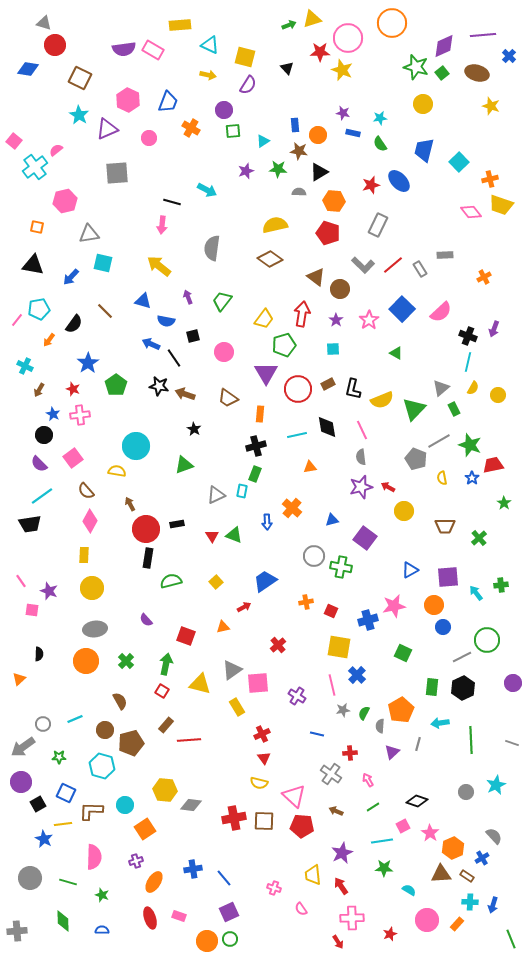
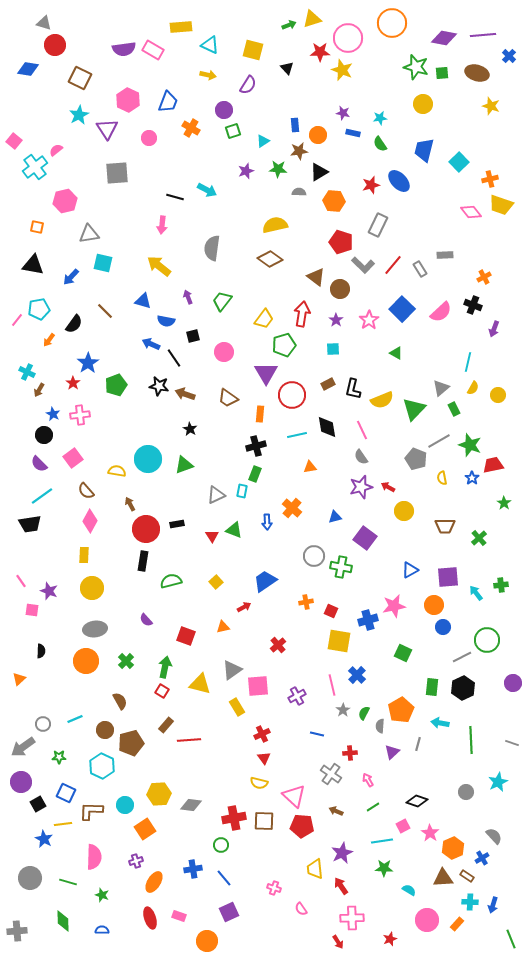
yellow rectangle at (180, 25): moved 1 px right, 2 px down
purple diamond at (444, 46): moved 8 px up; rotated 35 degrees clockwise
yellow square at (245, 57): moved 8 px right, 7 px up
green square at (442, 73): rotated 32 degrees clockwise
cyan star at (79, 115): rotated 12 degrees clockwise
purple triangle at (107, 129): rotated 40 degrees counterclockwise
green square at (233, 131): rotated 14 degrees counterclockwise
brown star at (299, 151): rotated 18 degrees counterclockwise
black line at (172, 202): moved 3 px right, 5 px up
red pentagon at (328, 233): moved 13 px right, 9 px down
red line at (393, 265): rotated 10 degrees counterclockwise
black cross at (468, 336): moved 5 px right, 31 px up
cyan cross at (25, 366): moved 2 px right, 6 px down
green pentagon at (116, 385): rotated 15 degrees clockwise
red star at (73, 389): moved 6 px up; rotated 16 degrees clockwise
red circle at (298, 389): moved 6 px left, 6 px down
black star at (194, 429): moved 4 px left
cyan circle at (136, 446): moved 12 px right, 13 px down
gray semicircle at (361, 457): rotated 28 degrees counterclockwise
blue triangle at (332, 520): moved 3 px right, 3 px up
green triangle at (234, 535): moved 5 px up
black rectangle at (148, 558): moved 5 px left, 3 px down
yellow square at (339, 647): moved 6 px up
black semicircle at (39, 654): moved 2 px right, 3 px up
green arrow at (166, 664): moved 1 px left, 3 px down
pink square at (258, 683): moved 3 px down
purple cross at (297, 696): rotated 30 degrees clockwise
gray star at (343, 710): rotated 24 degrees counterclockwise
cyan arrow at (440, 723): rotated 18 degrees clockwise
cyan hexagon at (102, 766): rotated 10 degrees clockwise
cyan star at (496, 785): moved 2 px right, 3 px up
yellow hexagon at (165, 790): moved 6 px left, 4 px down; rotated 10 degrees counterclockwise
brown triangle at (441, 874): moved 2 px right, 4 px down
yellow trapezoid at (313, 875): moved 2 px right, 6 px up
red star at (390, 934): moved 5 px down
green circle at (230, 939): moved 9 px left, 94 px up
